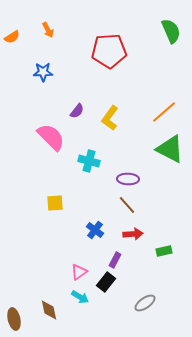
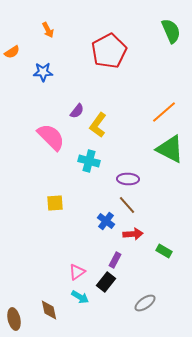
orange semicircle: moved 15 px down
red pentagon: rotated 24 degrees counterclockwise
yellow L-shape: moved 12 px left, 7 px down
blue cross: moved 11 px right, 9 px up
green rectangle: rotated 42 degrees clockwise
pink triangle: moved 2 px left
